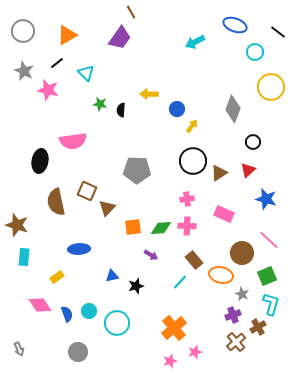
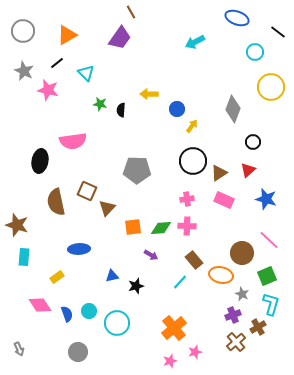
blue ellipse at (235, 25): moved 2 px right, 7 px up
pink rectangle at (224, 214): moved 14 px up
